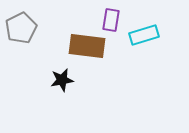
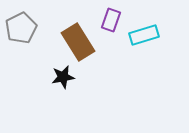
purple rectangle: rotated 10 degrees clockwise
brown rectangle: moved 9 px left, 4 px up; rotated 51 degrees clockwise
black star: moved 1 px right, 3 px up
